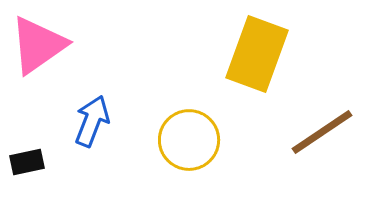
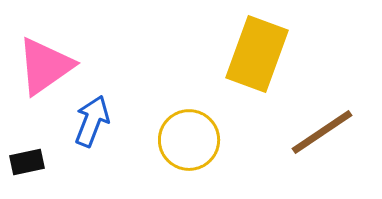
pink triangle: moved 7 px right, 21 px down
